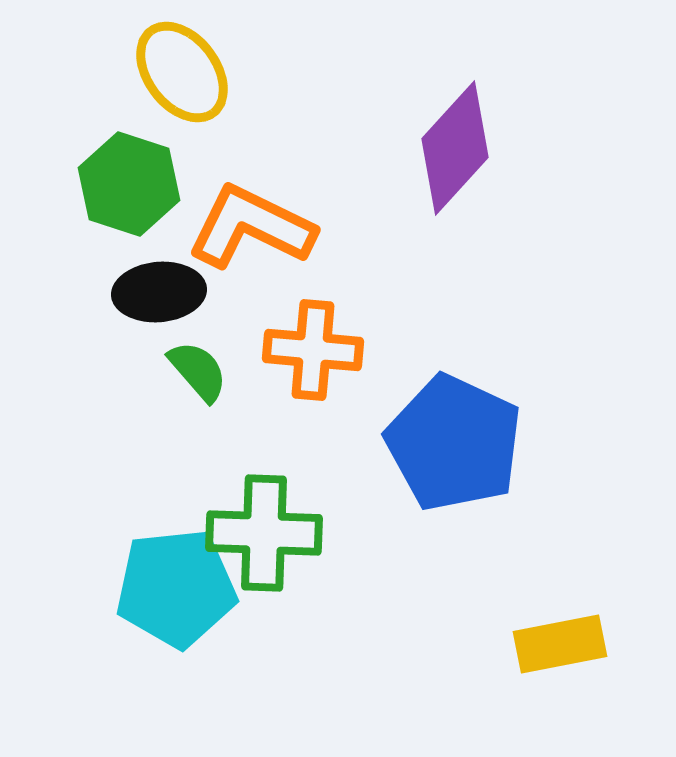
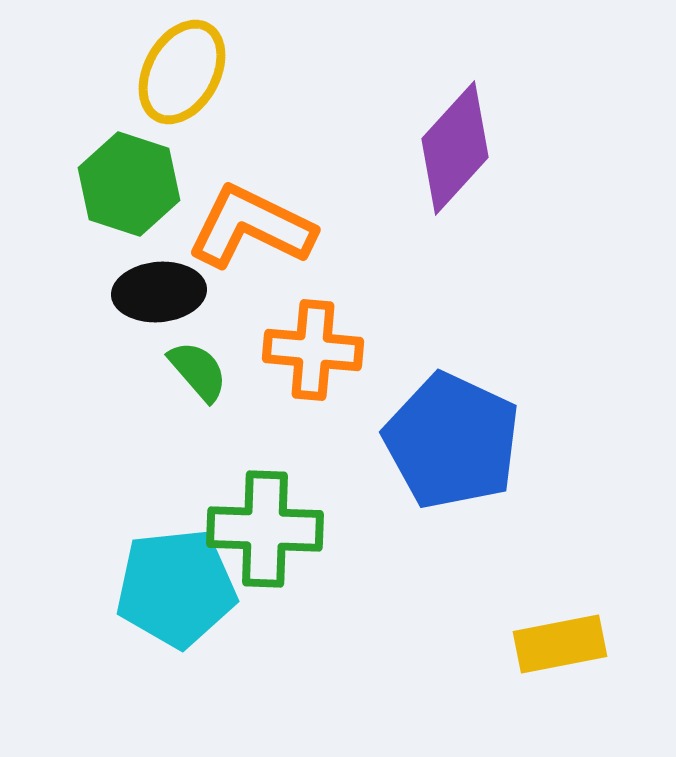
yellow ellipse: rotated 66 degrees clockwise
blue pentagon: moved 2 px left, 2 px up
green cross: moved 1 px right, 4 px up
